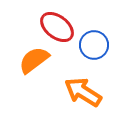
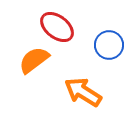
blue circle: moved 15 px right
